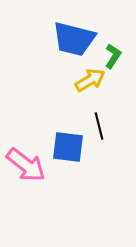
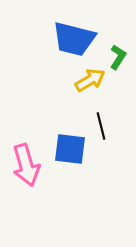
green L-shape: moved 5 px right, 1 px down
black line: moved 2 px right
blue square: moved 2 px right, 2 px down
pink arrow: rotated 36 degrees clockwise
